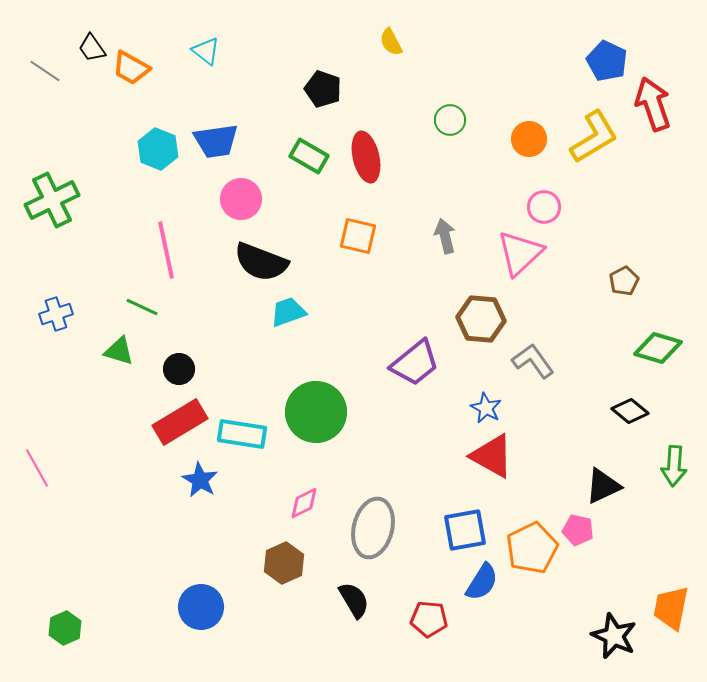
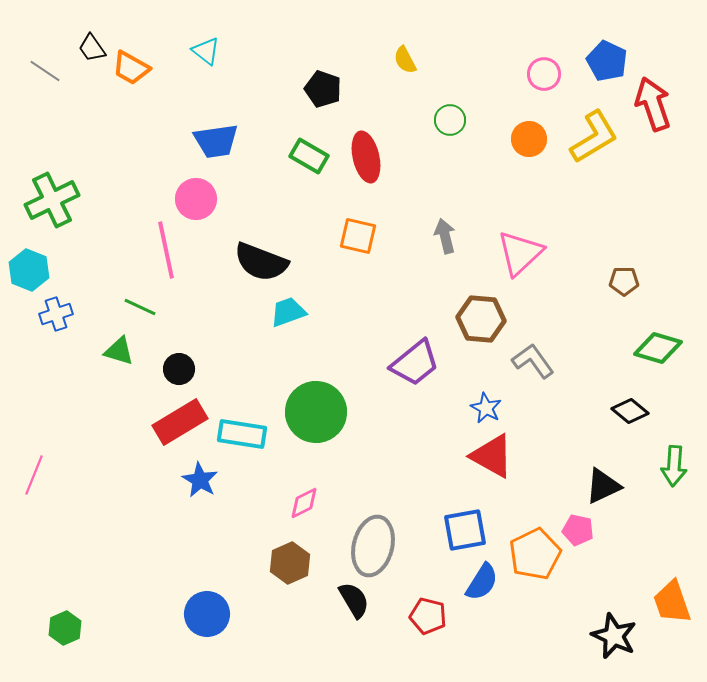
yellow semicircle at (391, 42): moved 14 px right, 18 px down
cyan hexagon at (158, 149): moved 129 px left, 121 px down
pink circle at (241, 199): moved 45 px left
pink circle at (544, 207): moved 133 px up
brown pentagon at (624, 281): rotated 28 degrees clockwise
green line at (142, 307): moved 2 px left
pink line at (37, 468): moved 3 px left, 7 px down; rotated 51 degrees clockwise
gray ellipse at (373, 528): moved 18 px down
orange pentagon at (532, 548): moved 3 px right, 6 px down
brown hexagon at (284, 563): moved 6 px right
blue circle at (201, 607): moved 6 px right, 7 px down
orange trapezoid at (671, 608): moved 1 px right, 6 px up; rotated 30 degrees counterclockwise
red pentagon at (429, 619): moved 1 px left, 3 px up; rotated 9 degrees clockwise
